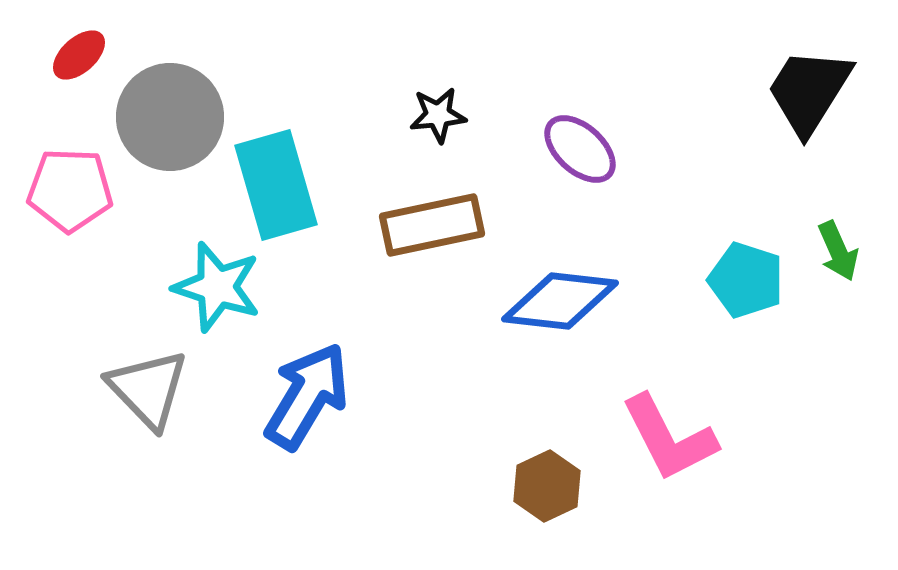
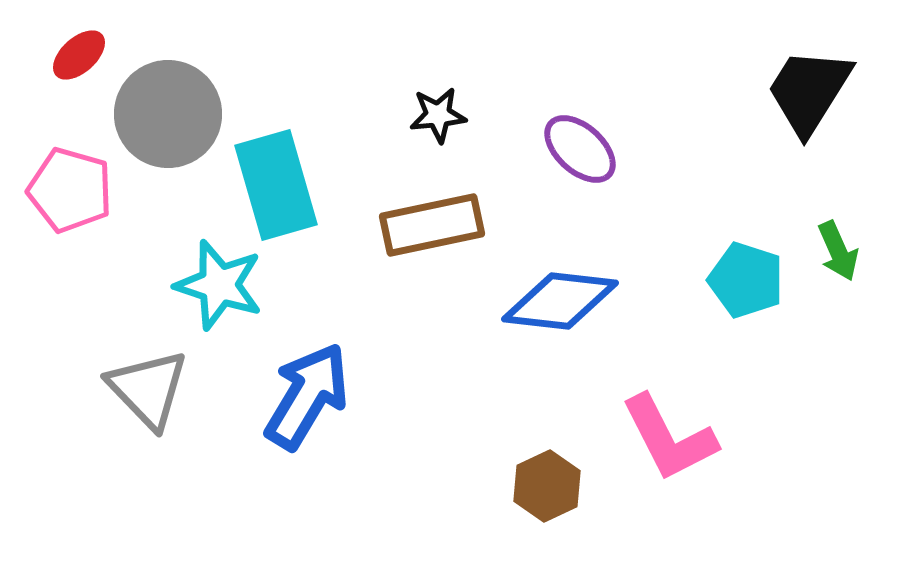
gray circle: moved 2 px left, 3 px up
pink pentagon: rotated 14 degrees clockwise
cyan star: moved 2 px right, 2 px up
